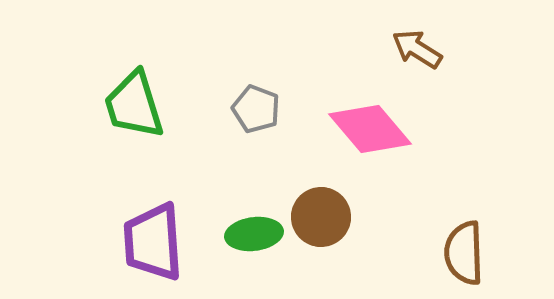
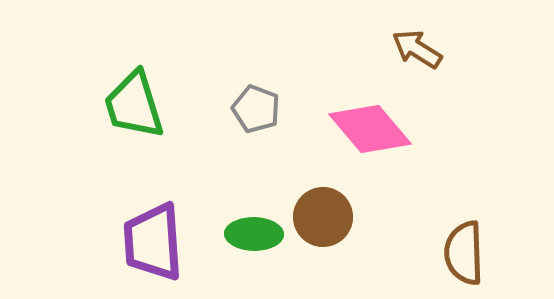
brown circle: moved 2 px right
green ellipse: rotated 8 degrees clockwise
